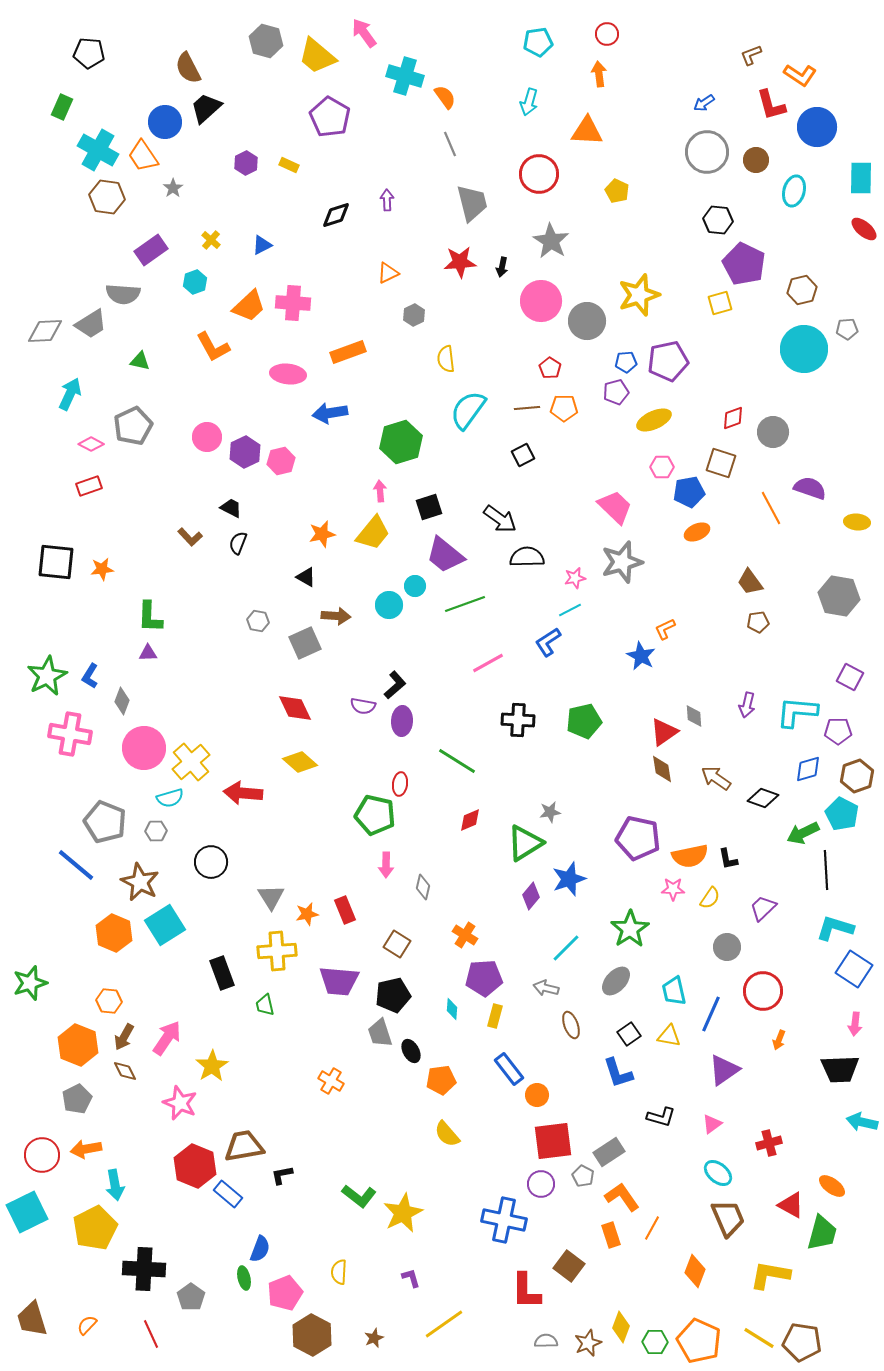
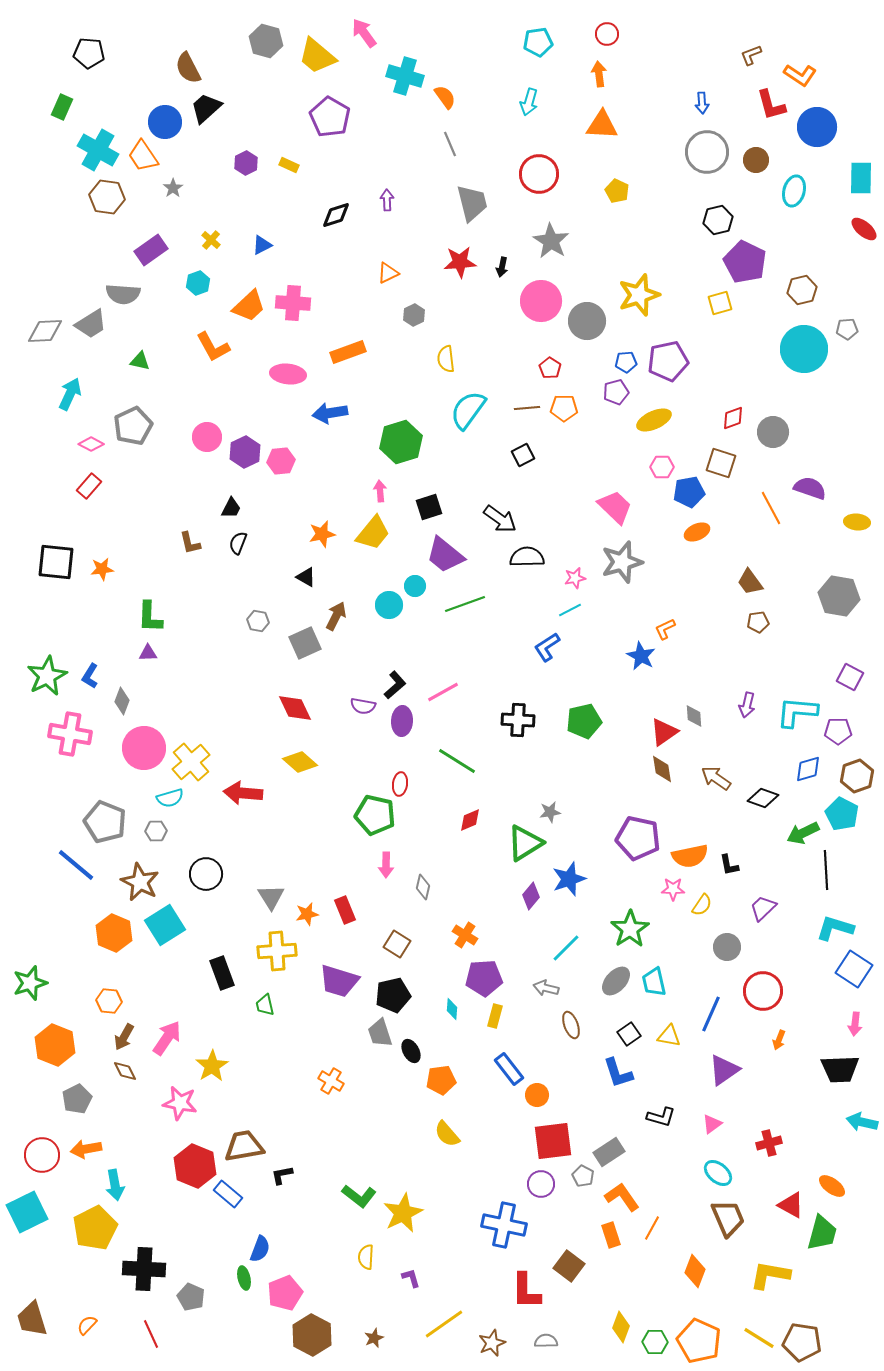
blue arrow at (704, 103): moved 2 px left; rotated 60 degrees counterclockwise
orange triangle at (587, 131): moved 15 px right, 6 px up
black hexagon at (718, 220): rotated 20 degrees counterclockwise
purple pentagon at (744, 264): moved 1 px right, 2 px up
cyan hexagon at (195, 282): moved 3 px right, 1 px down
pink hexagon at (281, 461): rotated 8 degrees clockwise
red rectangle at (89, 486): rotated 30 degrees counterclockwise
black trapezoid at (231, 508): rotated 90 degrees clockwise
brown L-shape at (190, 537): moved 6 px down; rotated 30 degrees clockwise
brown arrow at (336, 616): rotated 68 degrees counterclockwise
blue L-shape at (548, 642): moved 1 px left, 5 px down
pink line at (488, 663): moved 45 px left, 29 px down
black L-shape at (728, 859): moved 1 px right, 6 px down
black circle at (211, 862): moved 5 px left, 12 px down
yellow semicircle at (710, 898): moved 8 px left, 7 px down
purple trapezoid at (339, 981): rotated 12 degrees clockwise
cyan trapezoid at (674, 991): moved 20 px left, 9 px up
orange hexagon at (78, 1045): moved 23 px left
pink star at (180, 1103): rotated 12 degrees counterclockwise
blue cross at (504, 1220): moved 5 px down
yellow semicircle at (339, 1272): moved 27 px right, 15 px up
gray pentagon at (191, 1297): rotated 12 degrees counterclockwise
brown star at (588, 1343): moved 96 px left
